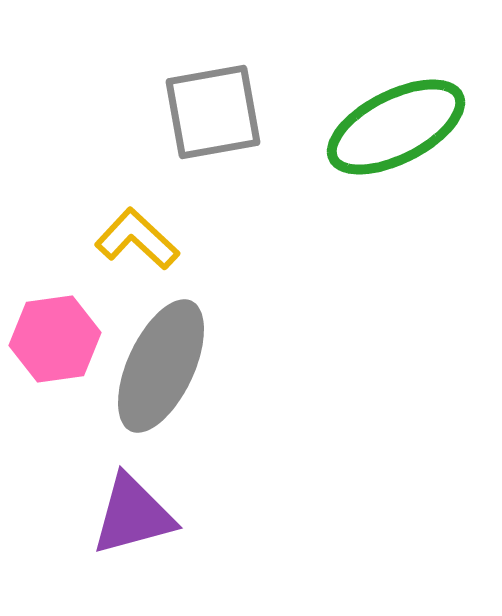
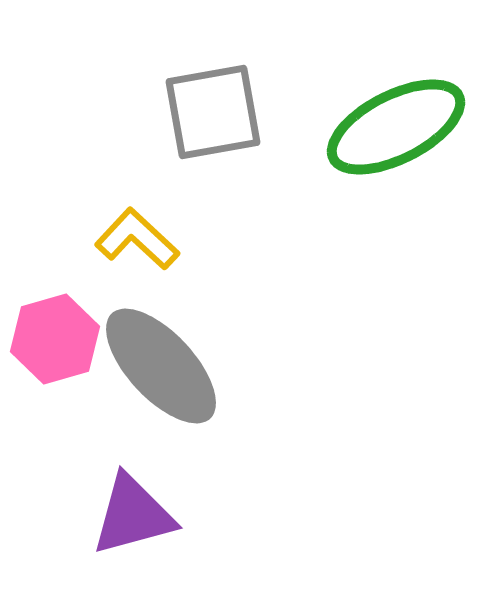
pink hexagon: rotated 8 degrees counterclockwise
gray ellipse: rotated 68 degrees counterclockwise
